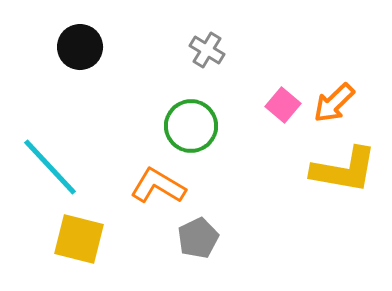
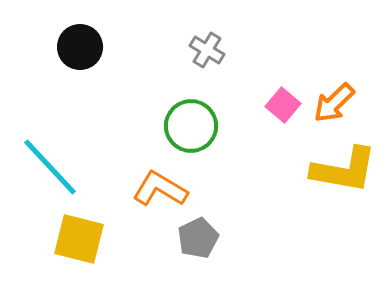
orange L-shape: moved 2 px right, 3 px down
